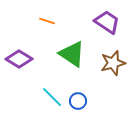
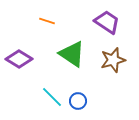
brown star: moved 3 px up
